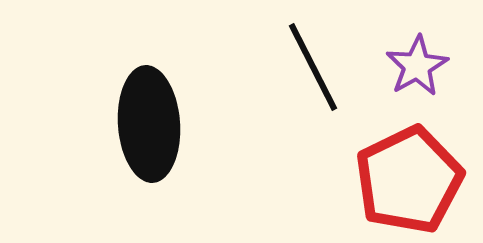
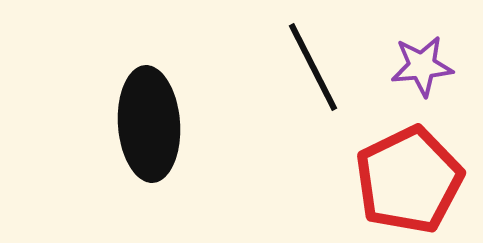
purple star: moved 5 px right; rotated 24 degrees clockwise
